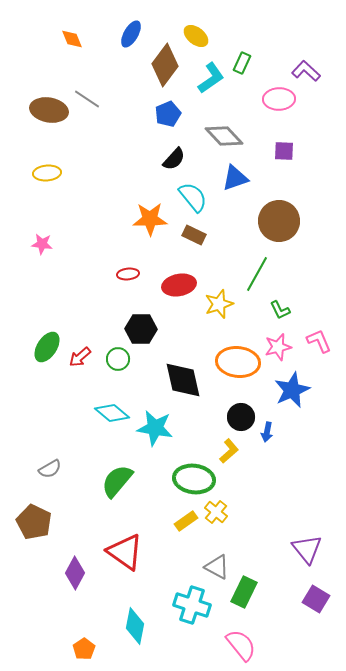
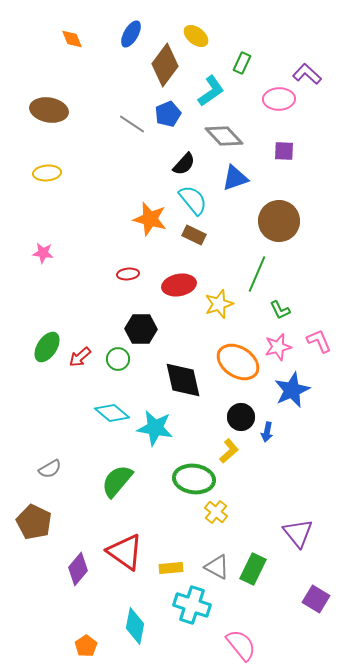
purple L-shape at (306, 71): moved 1 px right, 3 px down
cyan L-shape at (211, 78): moved 13 px down
gray line at (87, 99): moved 45 px right, 25 px down
black semicircle at (174, 159): moved 10 px right, 5 px down
cyan semicircle at (193, 197): moved 3 px down
orange star at (150, 219): rotated 16 degrees clockwise
pink star at (42, 244): moved 1 px right, 9 px down
green line at (257, 274): rotated 6 degrees counterclockwise
orange ellipse at (238, 362): rotated 27 degrees clockwise
yellow rectangle at (186, 521): moved 15 px left, 47 px down; rotated 30 degrees clockwise
purple triangle at (307, 549): moved 9 px left, 16 px up
purple diamond at (75, 573): moved 3 px right, 4 px up; rotated 12 degrees clockwise
green rectangle at (244, 592): moved 9 px right, 23 px up
orange pentagon at (84, 649): moved 2 px right, 3 px up
